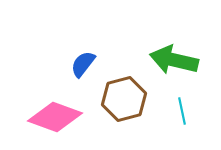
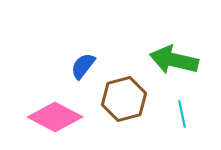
blue semicircle: moved 2 px down
cyan line: moved 3 px down
pink diamond: rotated 8 degrees clockwise
